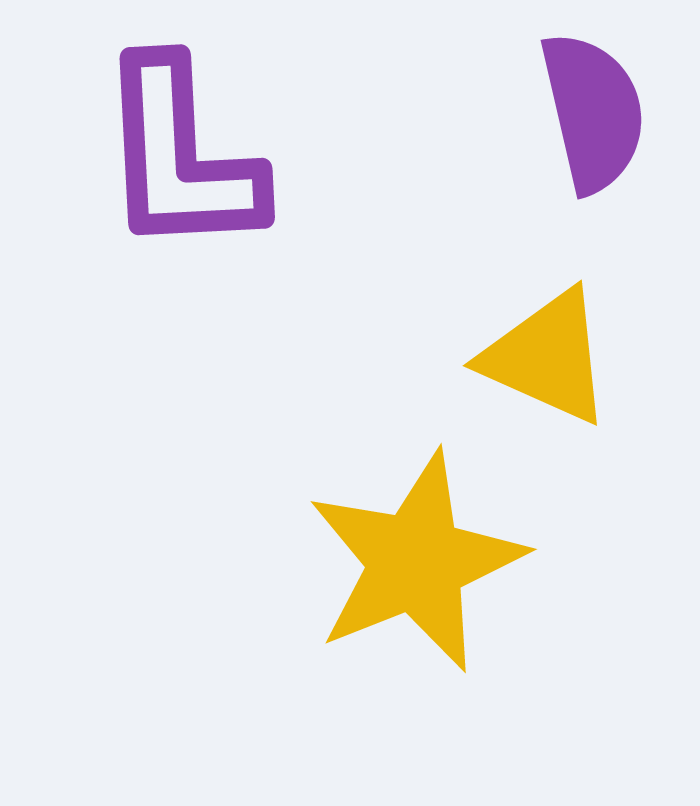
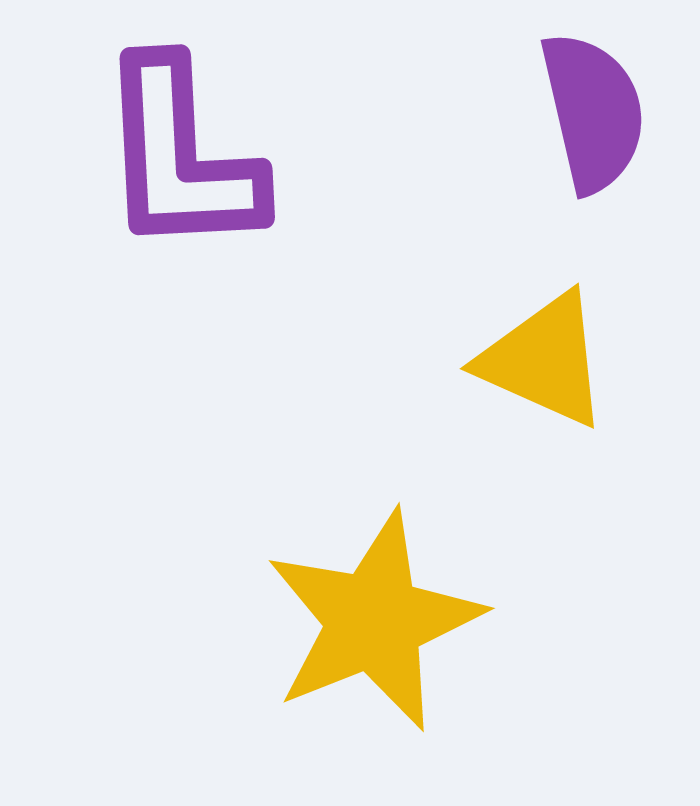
yellow triangle: moved 3 px left, 3 px down
yellow star: moved 42 px left, 59 px down
